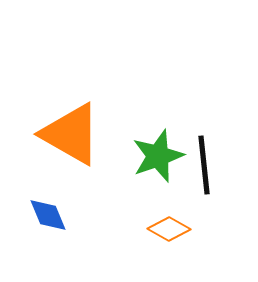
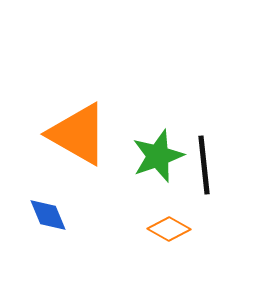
orange triangle: moved 7 px right
